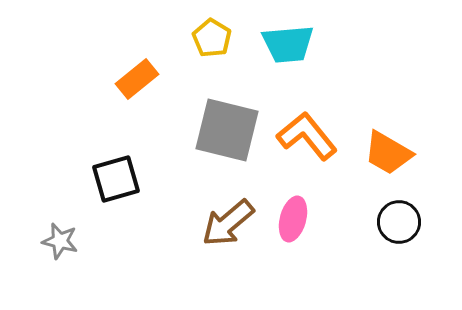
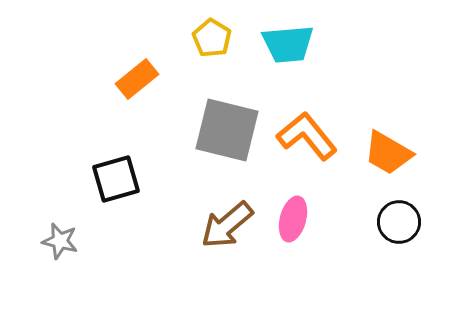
brown arrow: moved 1 px left, 2 px down
